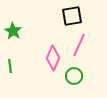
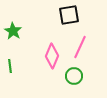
black square: moved 3 px left, 1 px up
pink line: moved 1 px right, 2 px down
pink diamond: moved 1 px left, 2 px up
